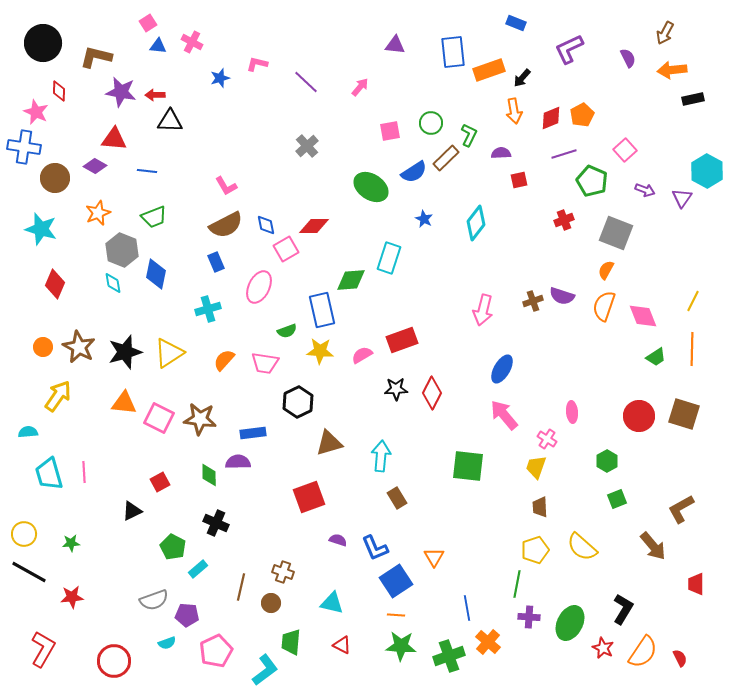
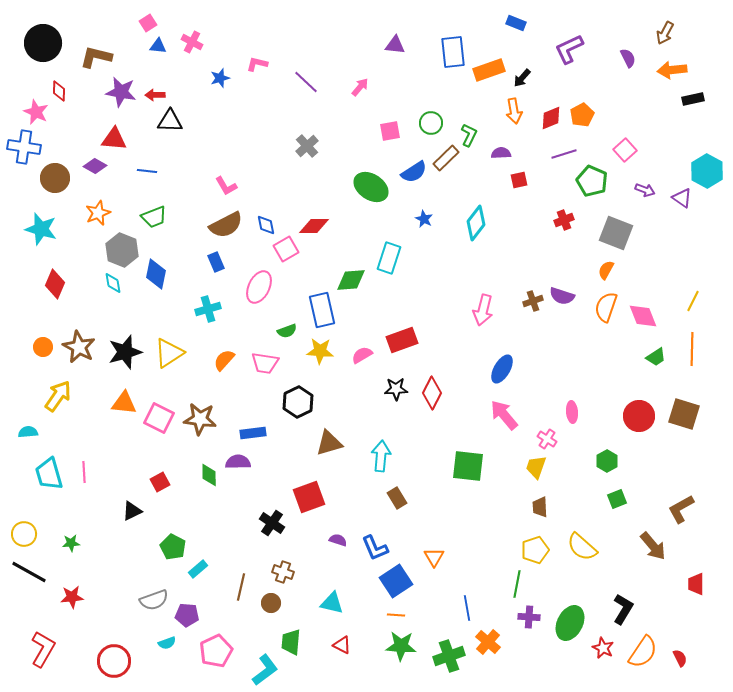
purple triangle at (682, 198): rotated 30 degrees counterclockwise
orange semicircle at (604, 306): moved 2 px right, 1 px down
black cross at (216, 523): moved 56 px right; rotated 10 degrees clockwise
